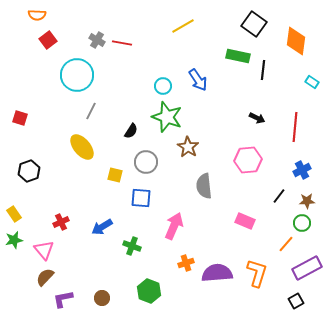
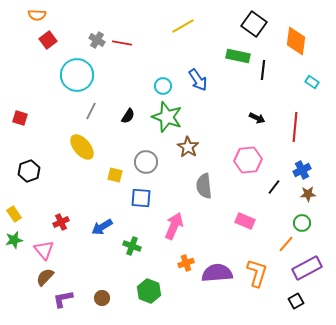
black semicircle at (131, 131): moved 3 px left, 15 px up
black line at (279, 196): moved 5 px left, 9 px up
brown star at (307, 201): moved 1 px right, 7 px up
